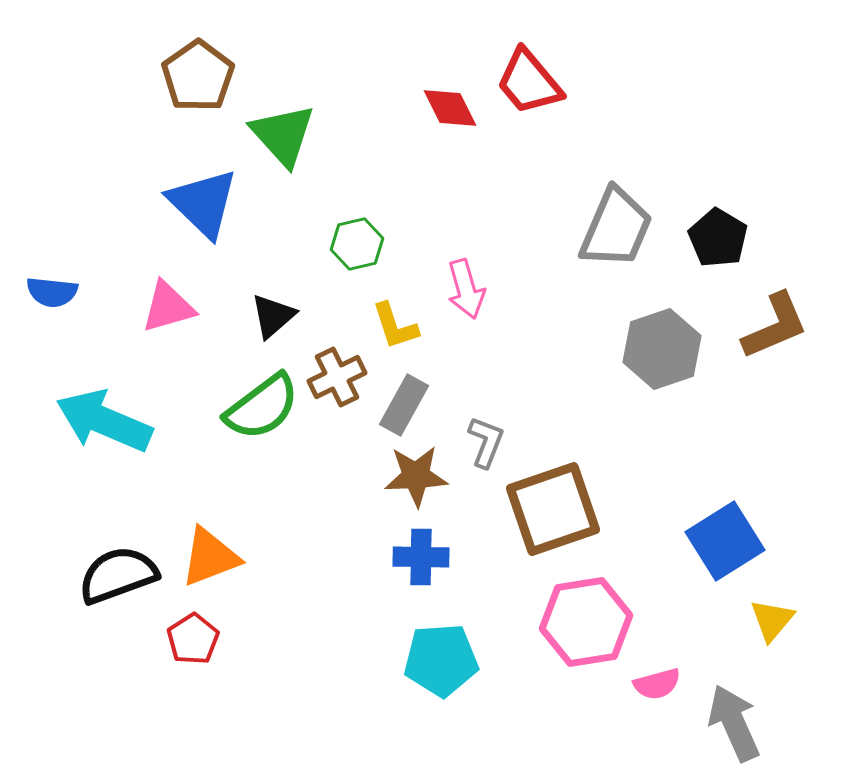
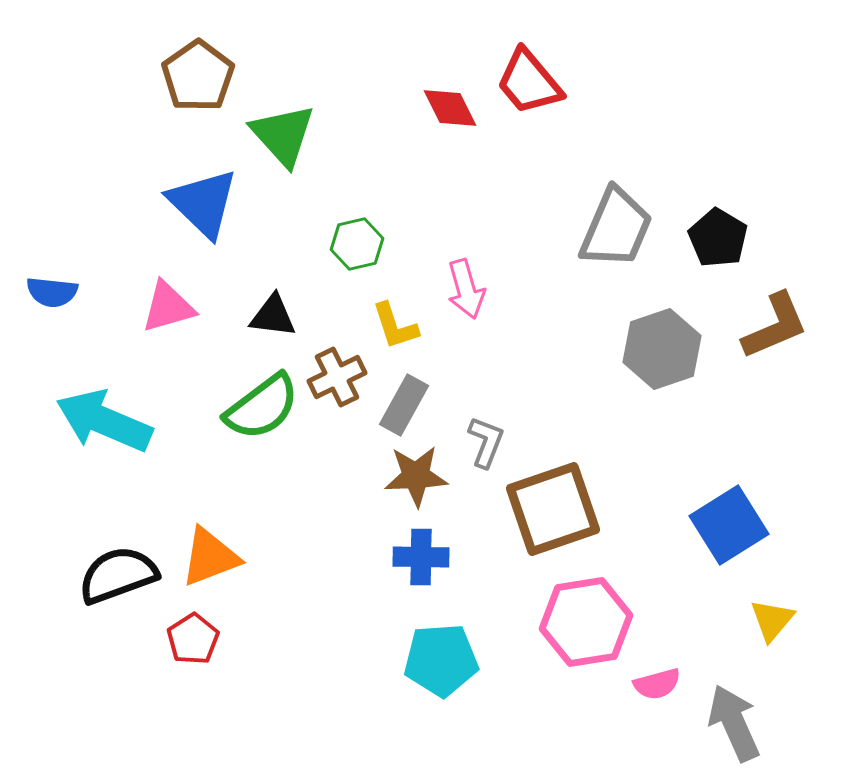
black triangle: rotated 48 degrees clockwise
blue square: moved 4 px right, 16 px up
